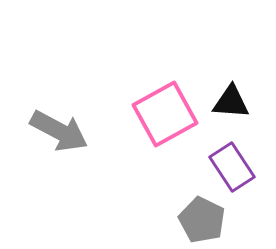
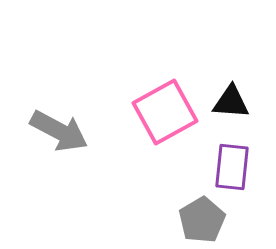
pink square: moved 2 px up
purple rectangle: rotated 39 degrees clockwise
gray pentagon: rotated 15 degrees clockwise
